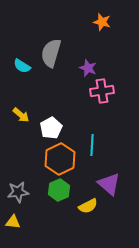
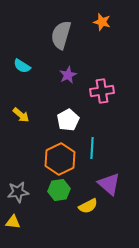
gray semicircle: moved 10 px right, 18 px up
purple star: moved 20 px left, 7 px down; rotated 24 degrees clockwise
white pentagon: moved 17 px right, 8 px up
cyan line: moved 3 px down
green hexagon: rotated 15 degrees clockwise
